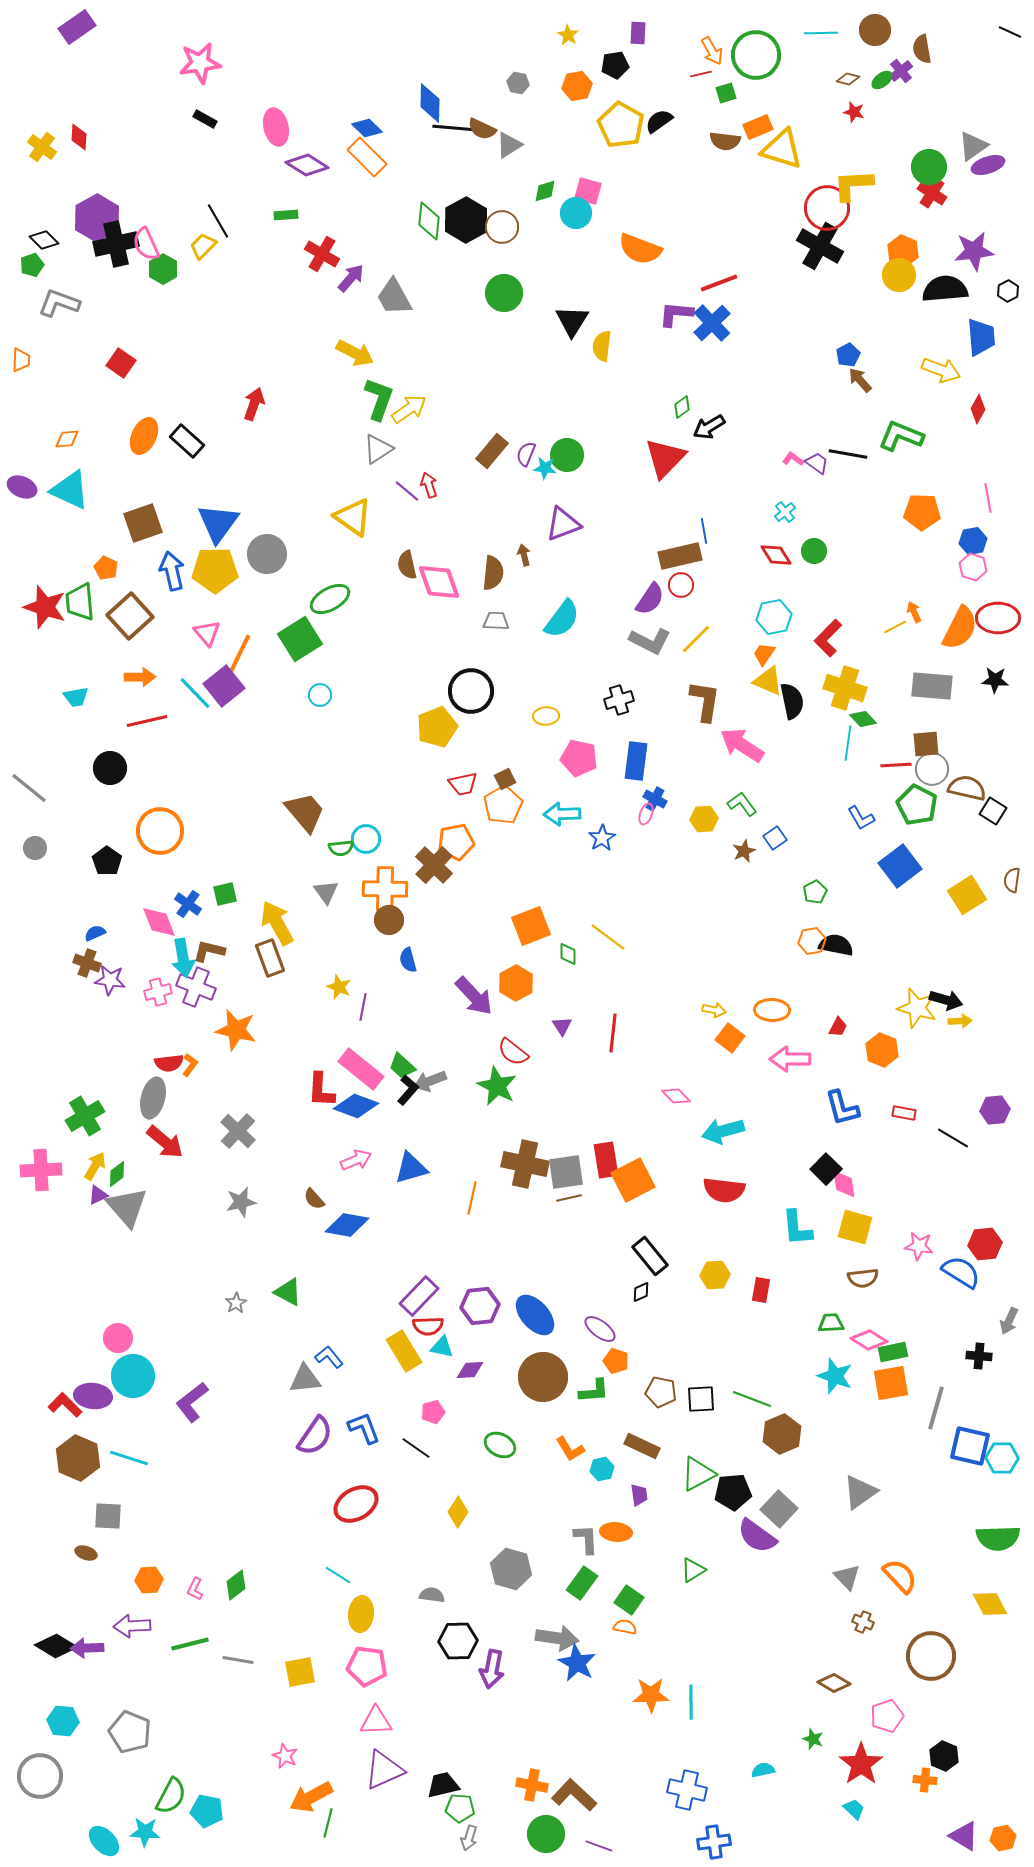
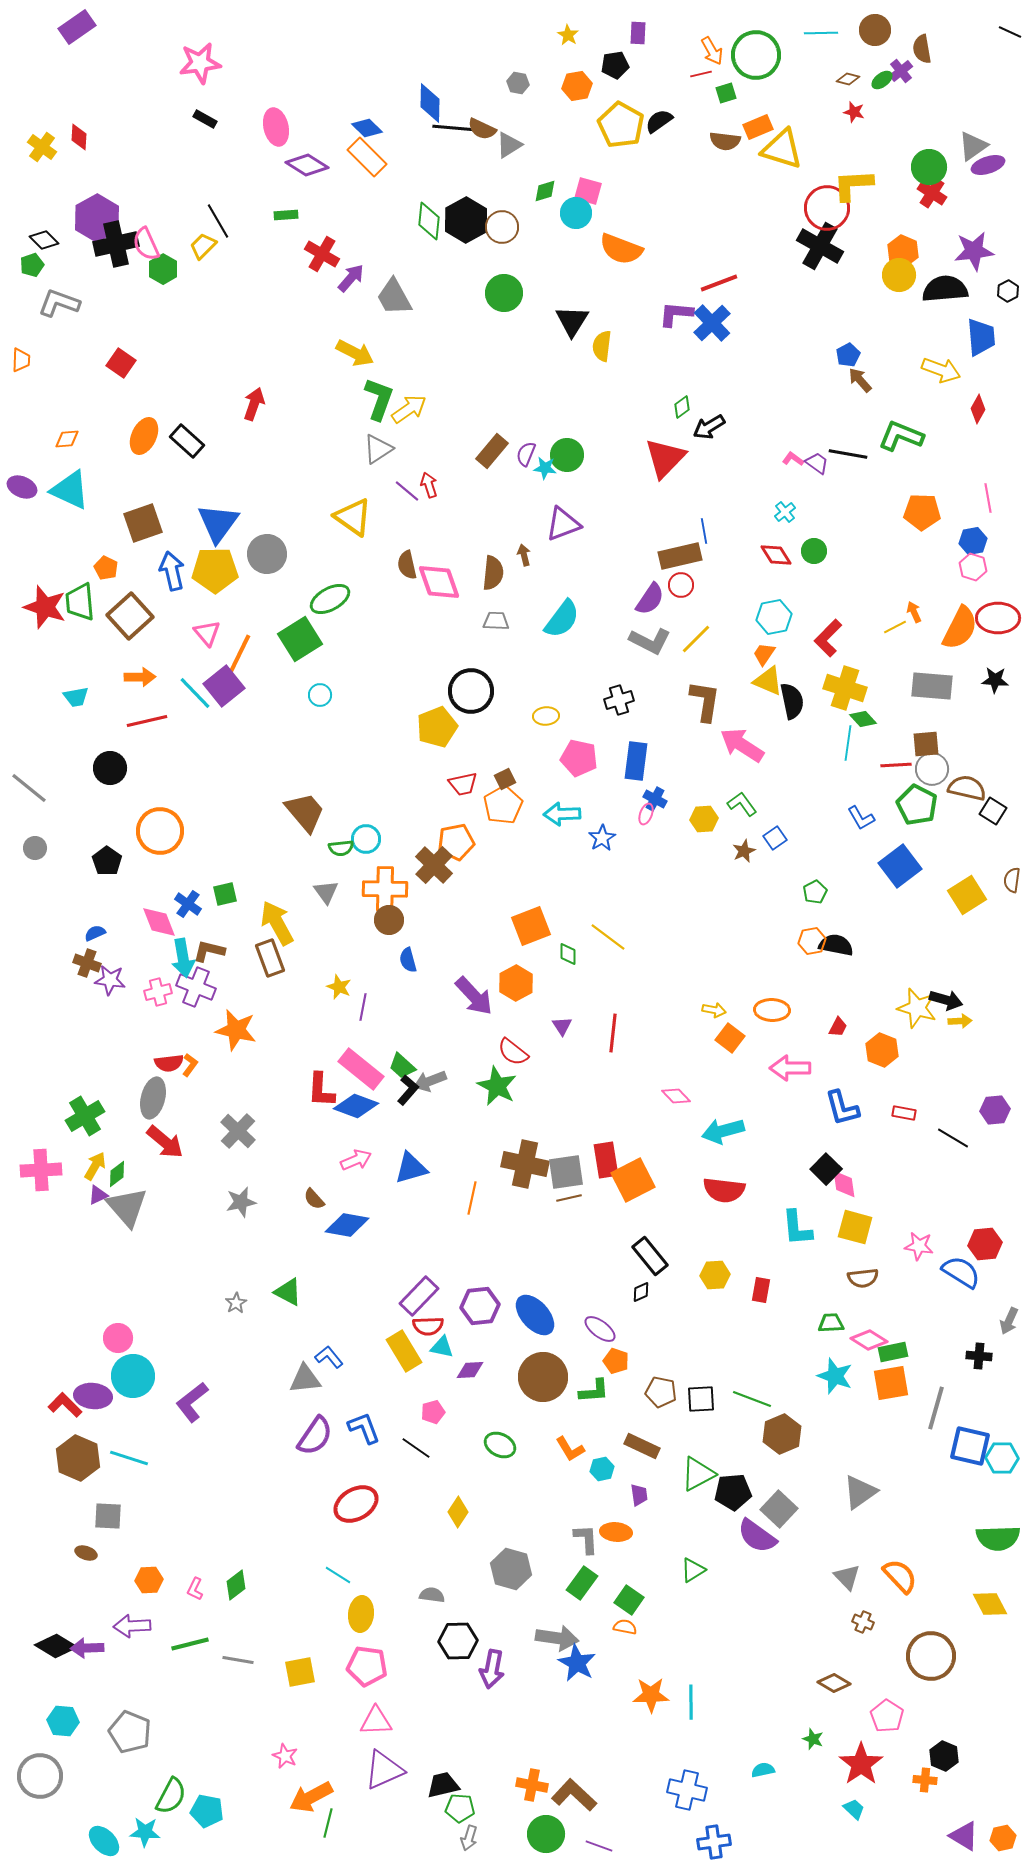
orange semicircle at (640, 249): moved 19 px left
pink arrow at (790, 1059): moved 9 px down
pink pentagon at (887, 1716): rotated 20 degrees counterclockwise
